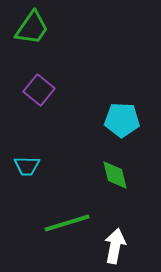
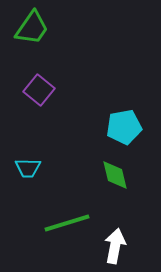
cyan pentagon: moved 2 px right, 7 px down; rotated 12 degrees counterclockwise
cyan trapezoid: moved 1 px right, 2 px down
